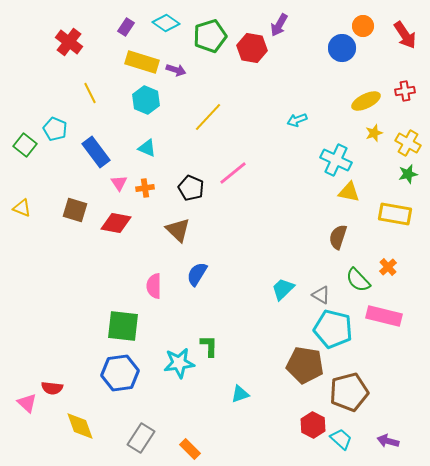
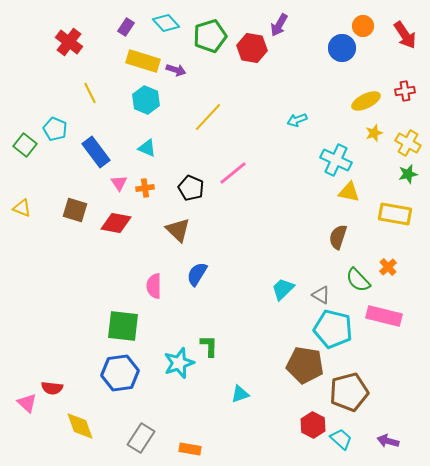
cyan diamond at (166, 23): rotated 12 degrees clockwise
yellow rectangle at (142, 62): moved 1 px right, 1 px up
cyan star at (179, 363): rotated 12 degrees counterclockwise
orange rectangle at (190, 449): rotated 35 degrees counterclockwise
